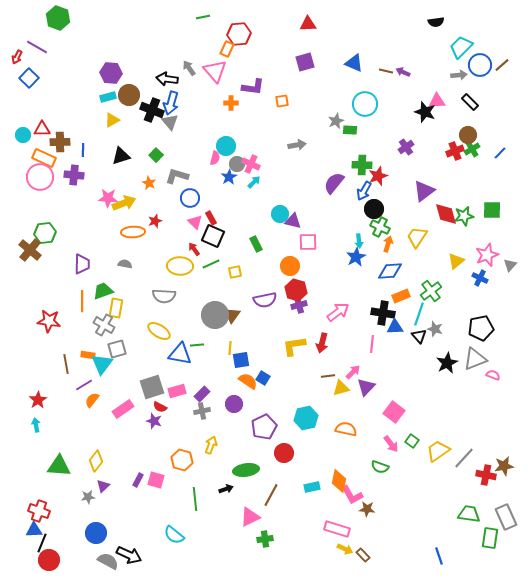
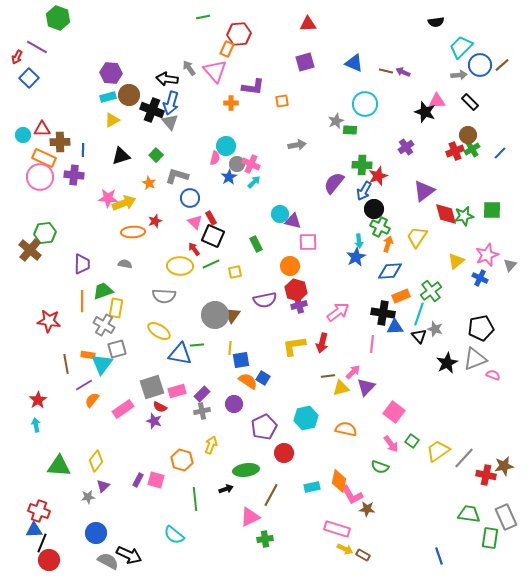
brown rectangle at (363, 555): rotated 16 degrees counterclockwise
